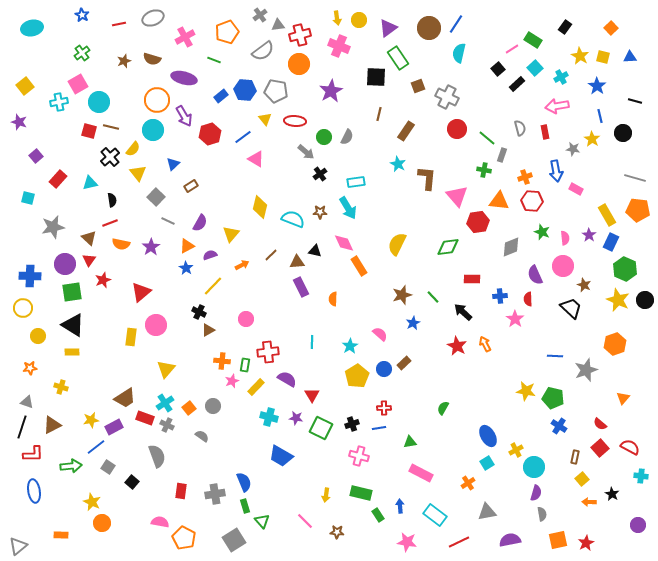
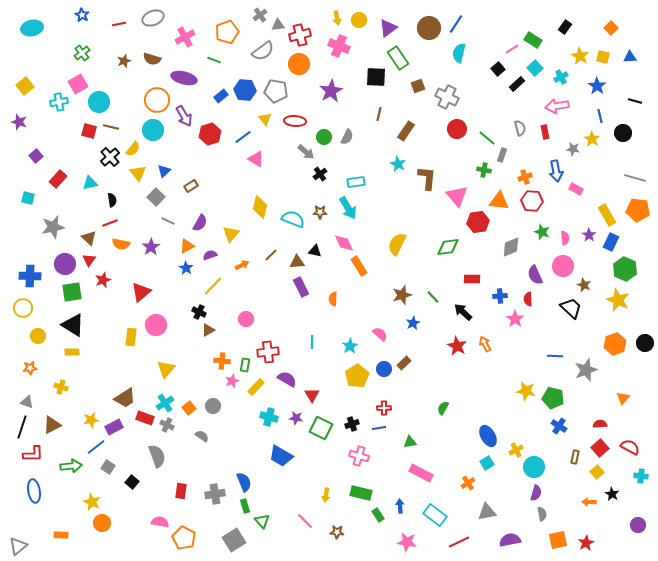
blue triangle at (173, 164): moved 9 px left, 7 px down
black circle at (645, 300): moved 43 px down
red semicircle at (600, 424): rotated 136 degrees clockwise
yellow square at (582, 479): moved 15 px right, 7 px up
